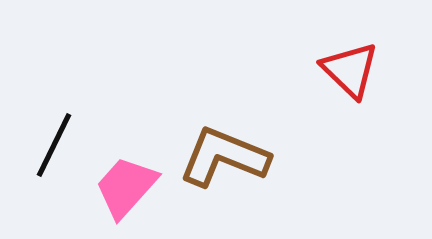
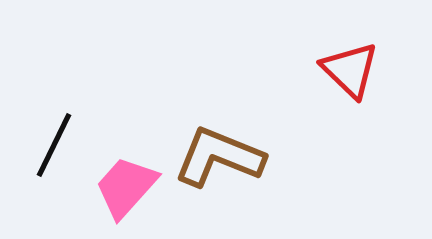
brown L-shape: moved 5 px left
